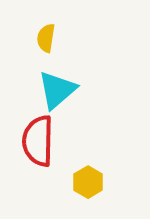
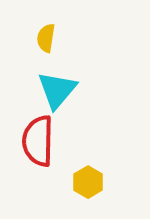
cyan triangle: rotated 9 degrees counterclockwise
